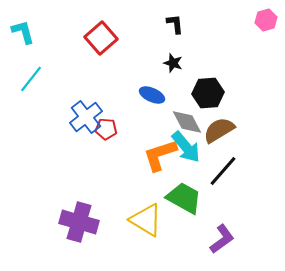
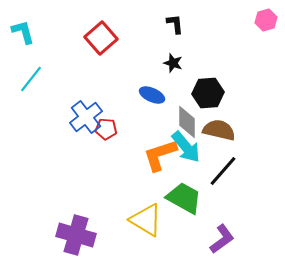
gray diamond: rotated 28 degrees clockwise
brown semicircle: rotated 44 degrees clockwise
purple cross: moved 3 px left, 13 px down
